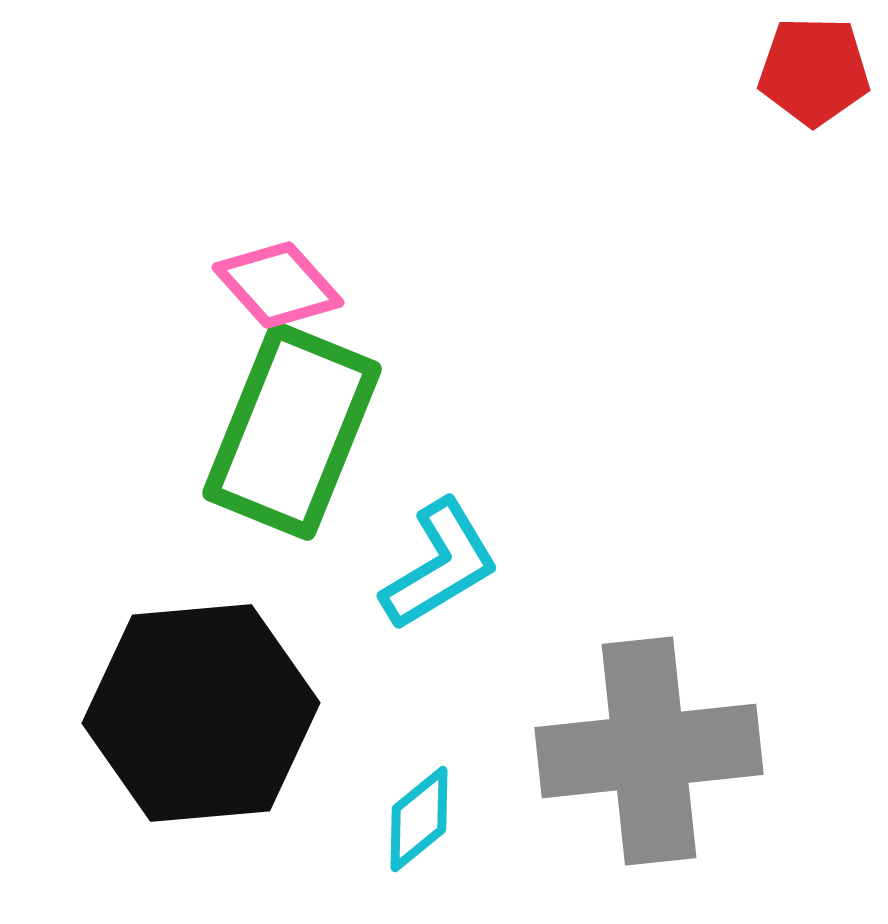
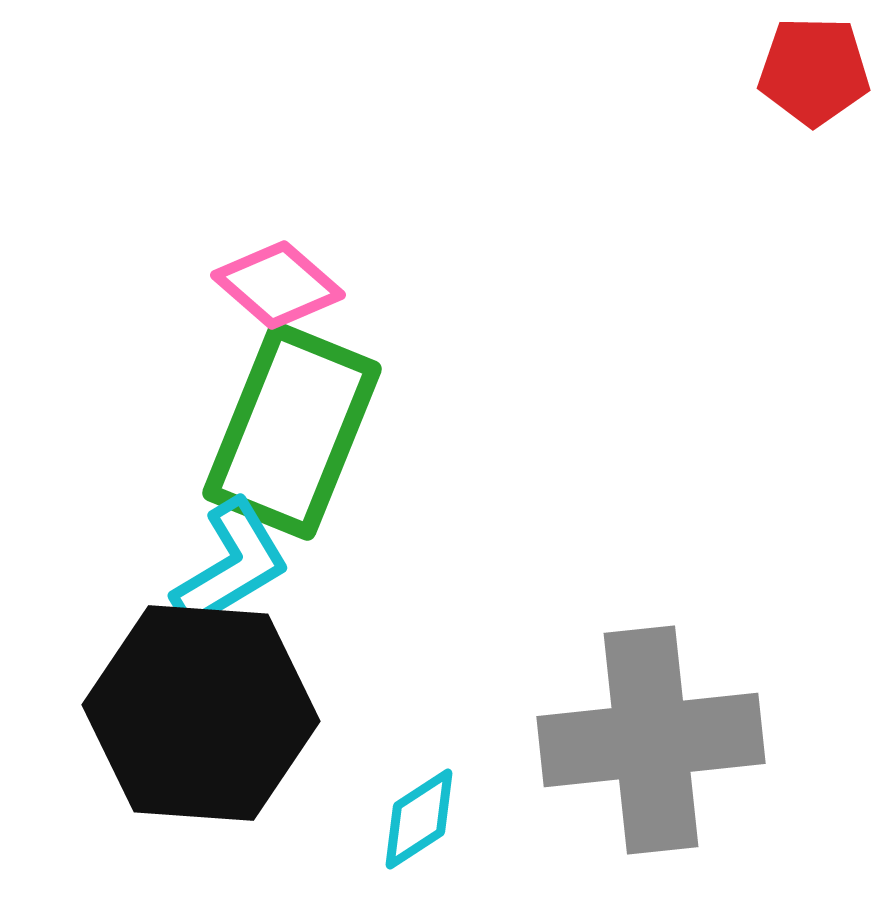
pink diamond: rotated 7 degrees counterclockwise
cyan L-shape: moved 209 px left
black hexagon: rotated 9 degrees clockwise
gray cross: moved 2 px right, 11 px up
cyan diamond: rotated 6 degrees clockwise
